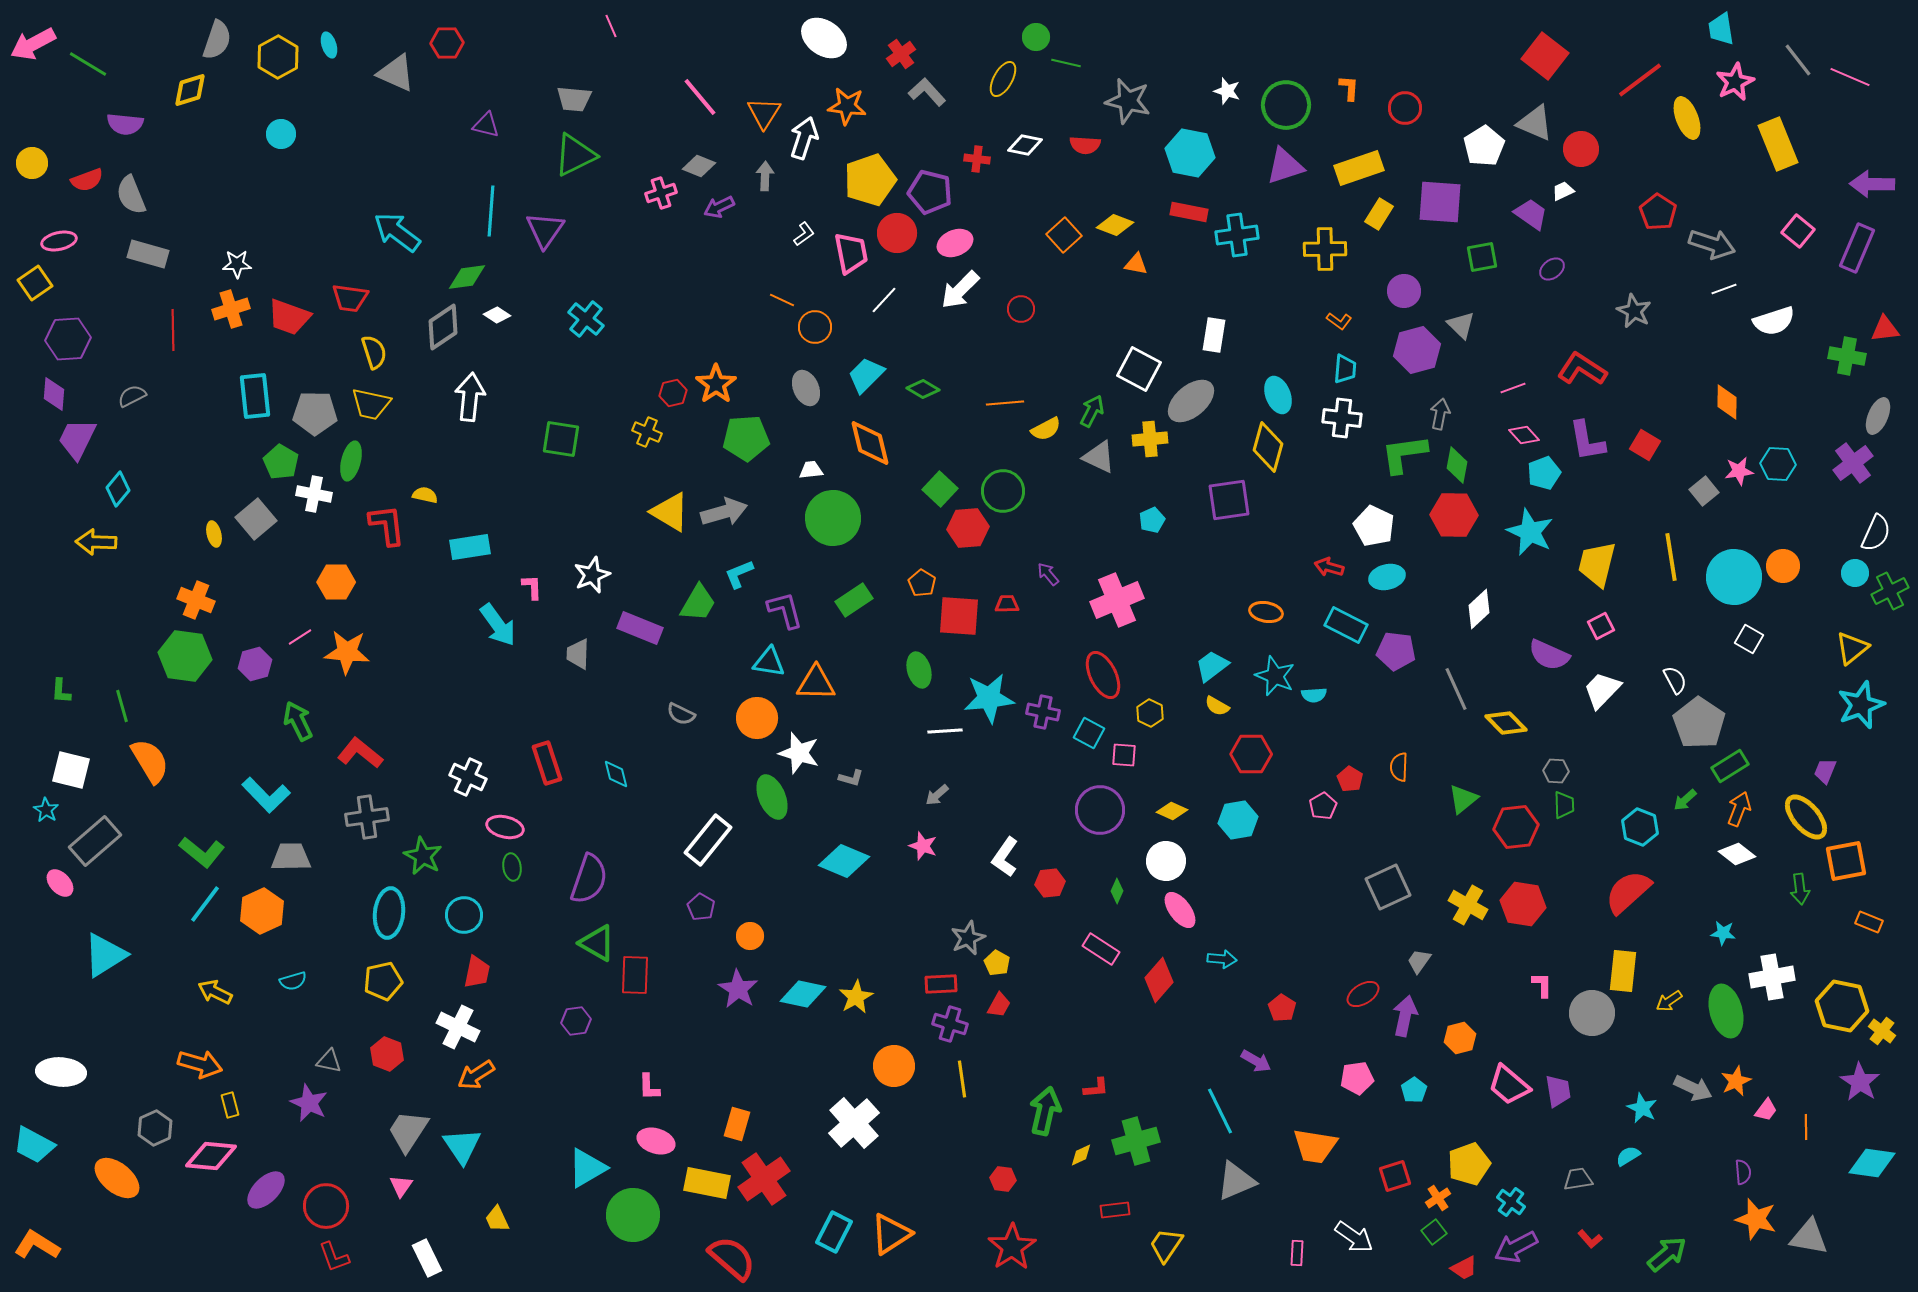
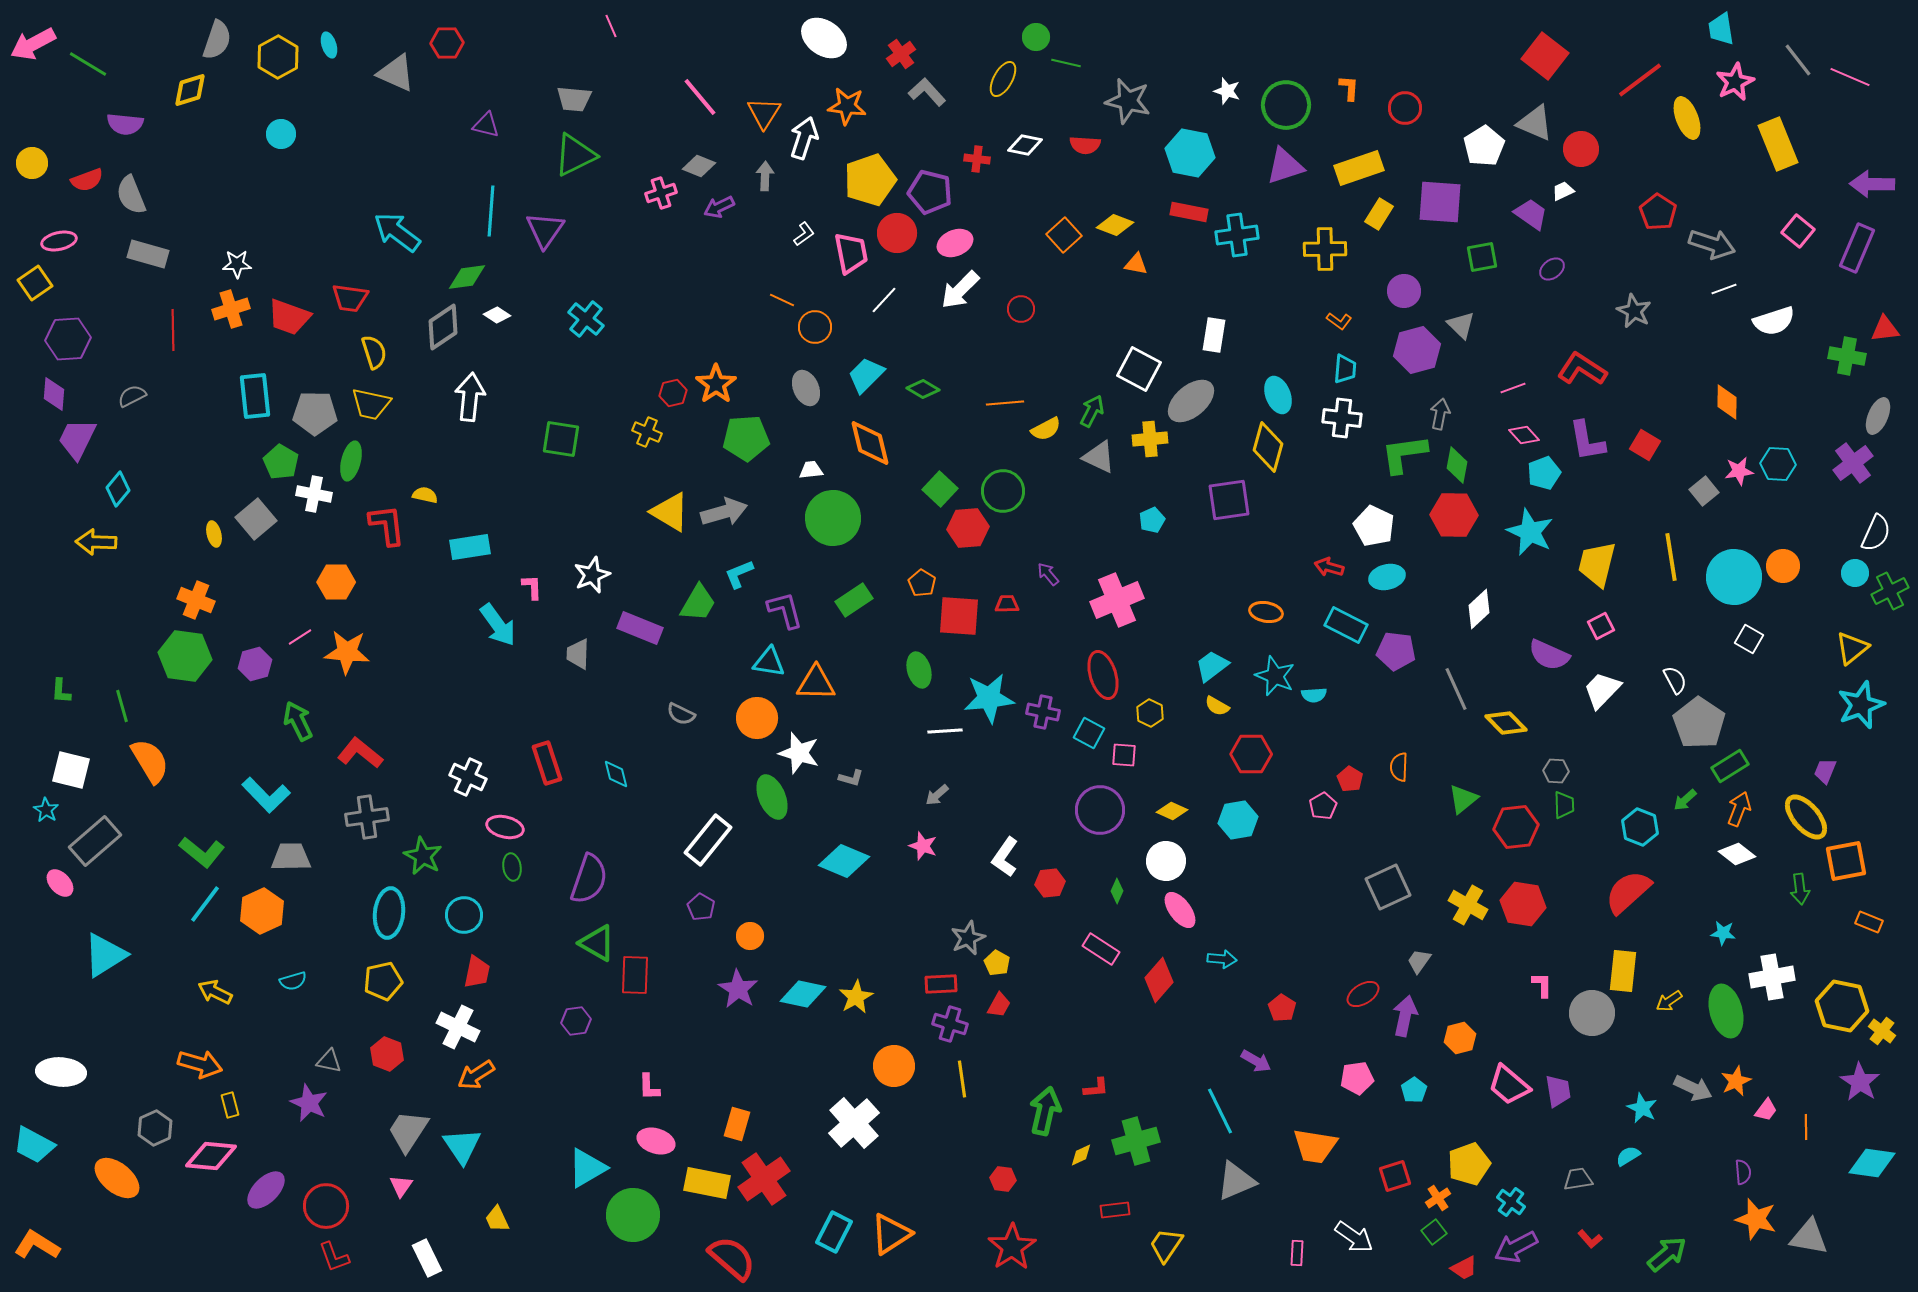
red ellipse at (1103, 675): rotated 9 degrees clockwise
